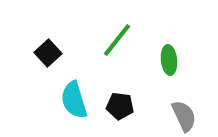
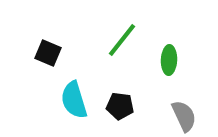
green line: moved 5 px right
black square: rotated 24 degrees counterclockwise
green ellipse: rotated 8 degrees clockwise
